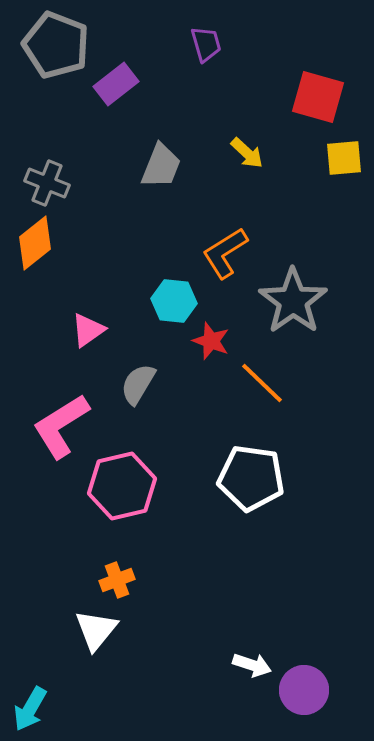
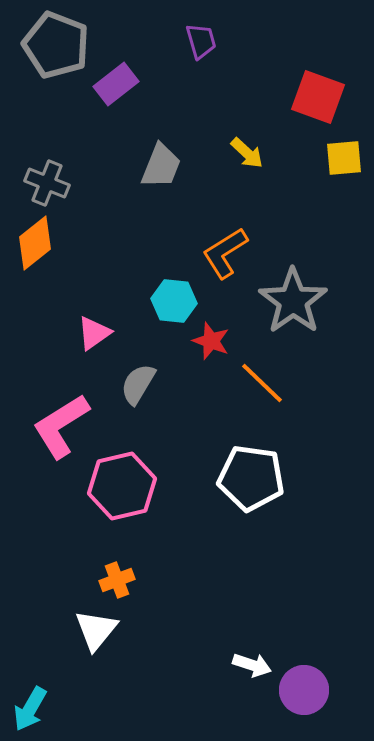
purple trapezoid: moved 5 px left, 3 px up
red square: rotated 4 degrees clockwise
pink triangle: moved 6 px right, 3 px down
